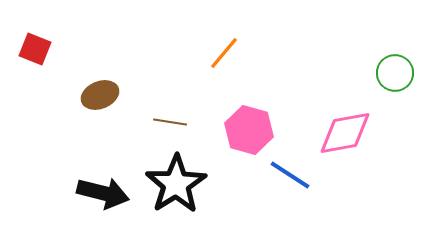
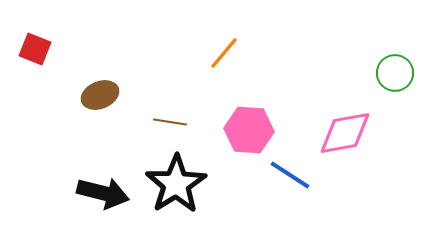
pink hexagon: rotated 12 degrees counterclockwise
